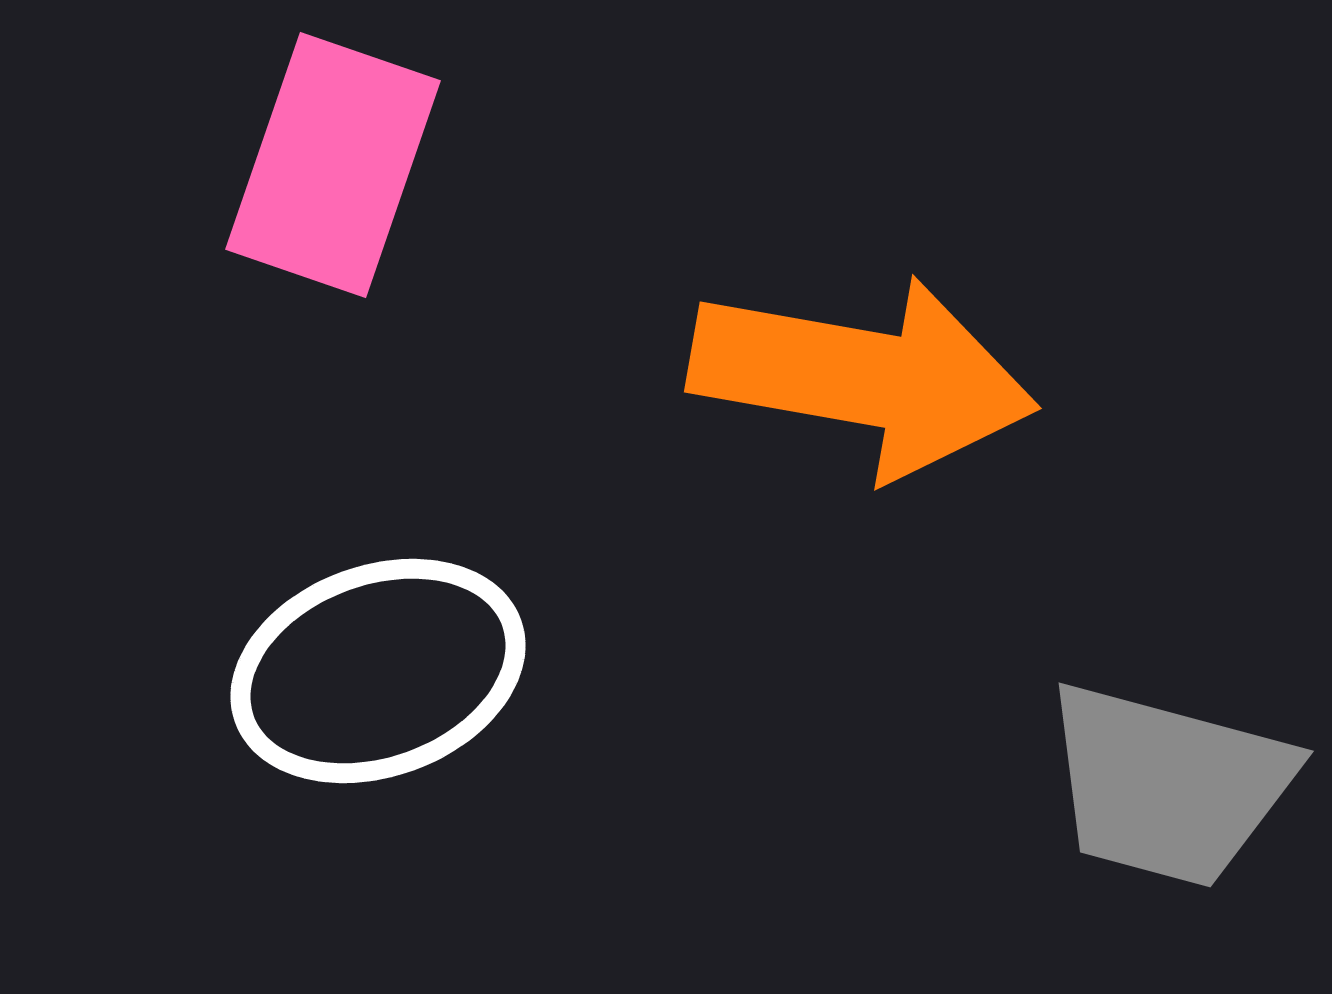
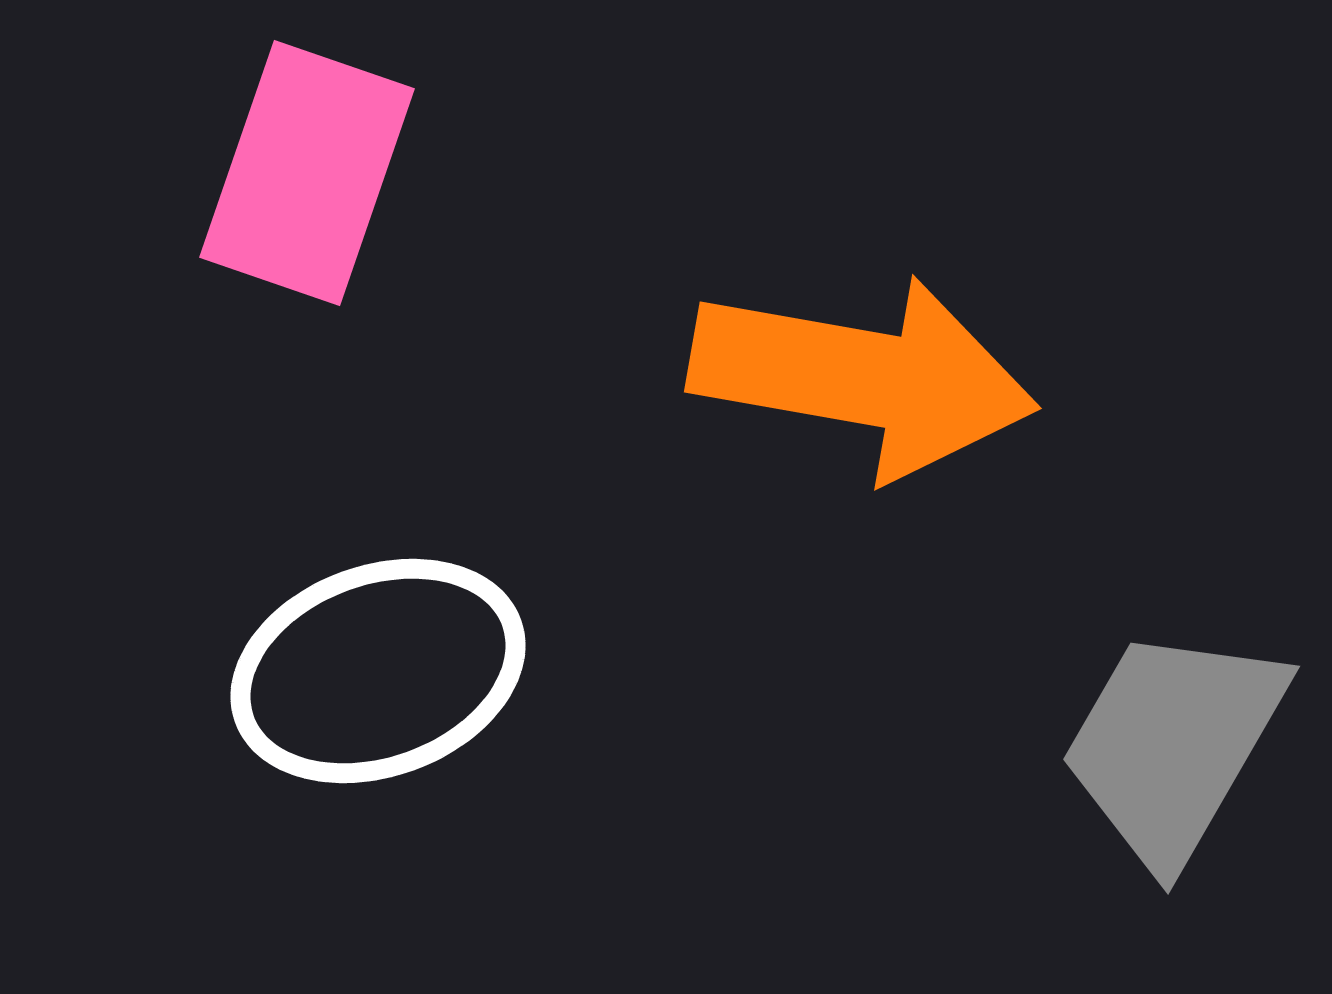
pink rectangle: moved 26 px left, 8 px down
gray trapezoid: moved 5 px right, 40 px up; rotated 105 degrees clockwise
